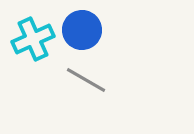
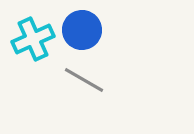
gray line: moved 2 px left
